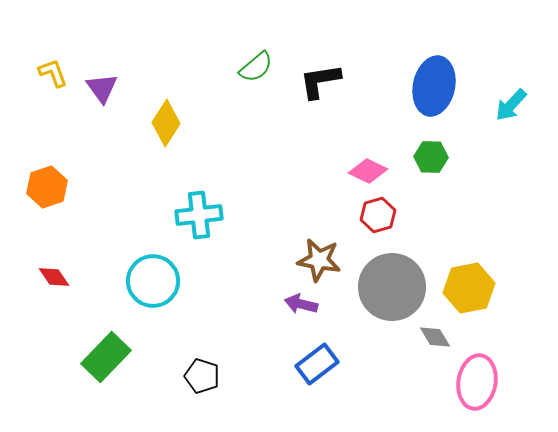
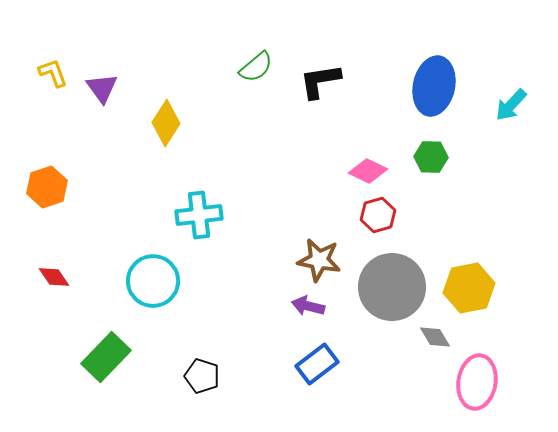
purple arrow: moved 7 px right, 2 px down
